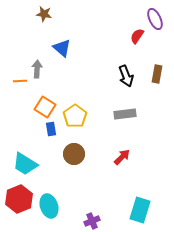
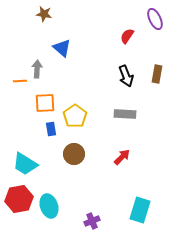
red semicircle: moved 10 px left
orange square: moved 4 px up; rotated 35 degrees counterclockwise
gray rectangle: rotated 10 degrees clockwise
red hexagon: rotated 12 degrees clockwise
